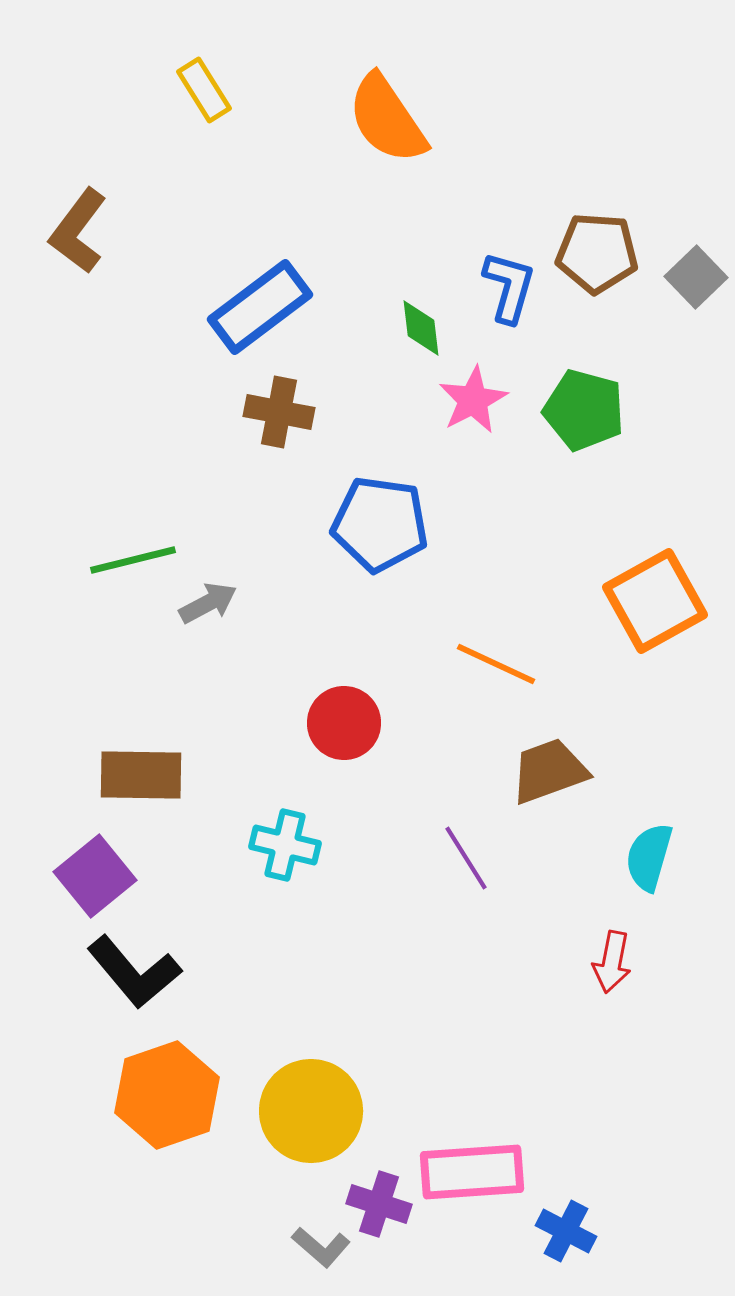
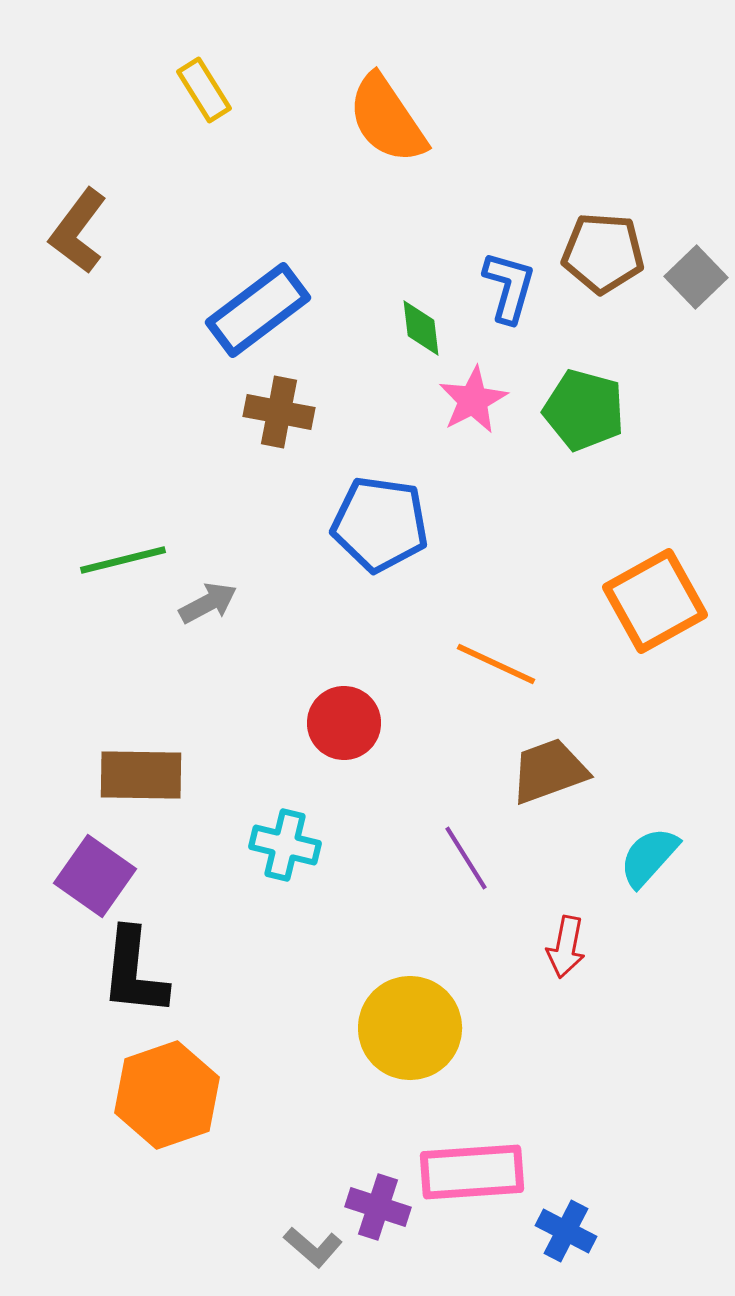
brown pentagon: moved 6 px right
blue rectangle: moved 2 px left, 3 px down
green line: moved 10 px left
cyan semicircle: rotated 26 degrees clockwise
purple square: rotated 16 degrees counterclockwise
red arrow: moved 46 px left, 15 px up
black L-shape: rotated 46 degrees clockwise
yellow circle: moved 99 px right, 83 px up
purple cross: moved 1 px left, 3 px down
gray L-shape: moved 8 px left
